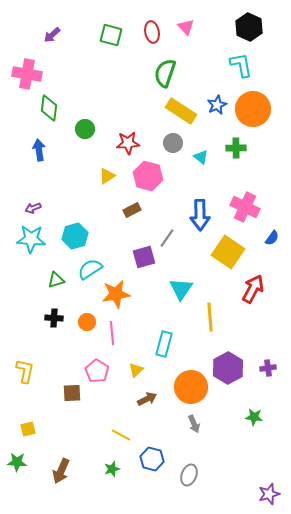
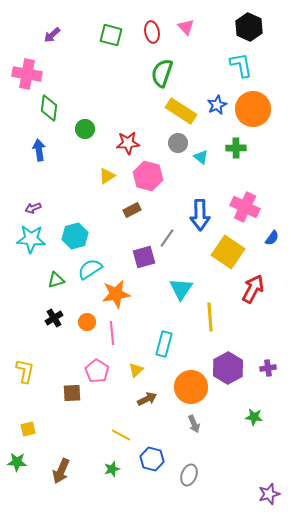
green semicircle at (165, 73): moved 3 px left
gray circle at (173, 143): moved 5 px right
black cross at (54, 318): rotated 36 degrees counterclockwise
